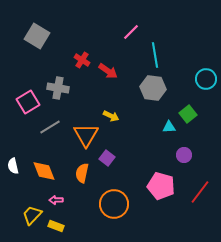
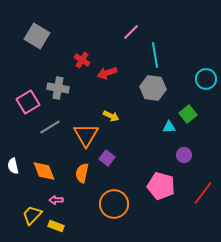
red arrow: moved 1 px left, 2 px down; rotated 126 degrees clockwise
red line: moved 3 px right, 1 px down
